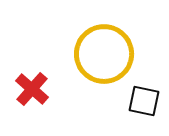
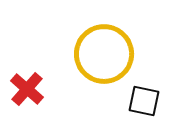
red cross: moved 5 px left
